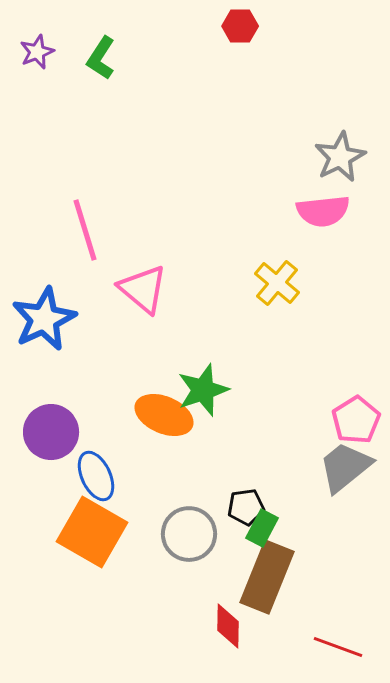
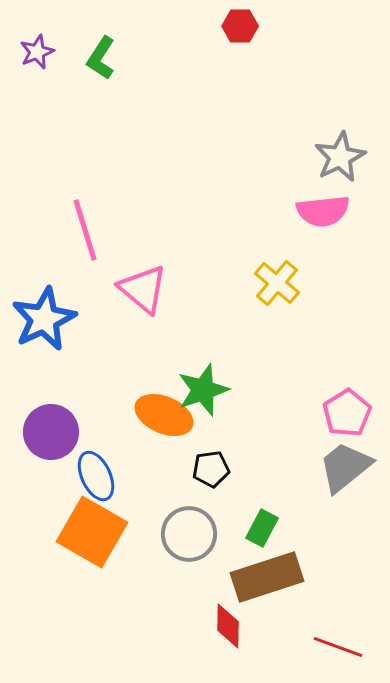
pink pentagon: moved 9 px left, 7 px up
black pentagon: moved 35 px left, 38 px up
brown rectangle: rotated 50 degrees clockwise
